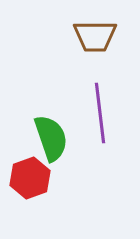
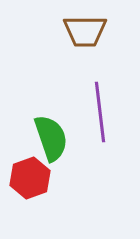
brown trapezoid: moved 10 px left, 5 px up
purple line: moved 1 px up
